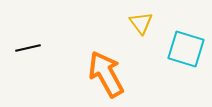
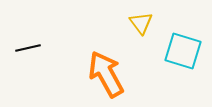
cyan square: moved 3 px left, 2 px down
